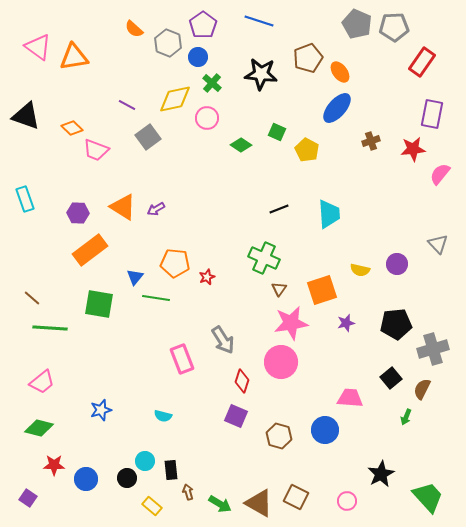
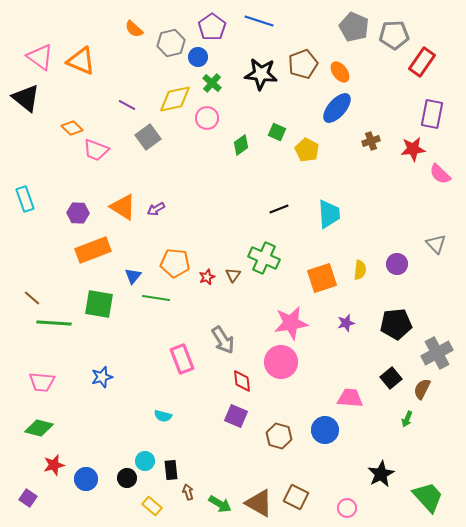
gray pentagon at (357, 24): moved 3 px left, 3 px down
purple pentagon at (203, 25): moved 9 px right, 2 px down
gray pentagon at (394, 27): moved 8 px down
gray hexagon at (168, 43): moved 3 px right; rotated 24 degrees clockwise
pink triangle at (38, 47): moved 2 px right, 10 px down
orange triangle at (74, 57): moved 7 px right, 4 px down; rotated 32 degrees clockwise
brown pentagon at (308, 58): moved 5 px left, 6 px down
black triangle at (26, 116): moved 18 px up; rotated 20 degrees clockwise
green diamond at (241, 145): rotated 70 degrees counterclockwise
pink semicircle at (440, 174): rotated 85 degrees counterclockwise
gray triangle at (438, 244): moved 2 px left
orange rectangle at (90, 250): moved 3 px right; rotated 16 degrees clockwise
yellow semicircle at (360, 270): rotated 96 degrees counterclockwise
blue triangle at (135, 277): moved 2 px left, 1 px up
brown triangle at (279, 289): moved 46 px left, 14 px up
orange square at (322, 290): moved 12 px up
green line at (50, 328): moved 4 px right, 5 px up
gray cross at (433, 349): moved 4 px right, 4 px down; rotated 12 degrees counterclockwise
red diamond at (242, 381): rotated 25 degrees counterclockwise
pink trapezoid at (42, 382): rotated 44 degrees clockwise
blue star at (101, 410): moved 1 px right, 33 px up
green arrow at (406, 417): moved 1 px right, 2 px down
red star at (54, 465): rotated 15 degrees counterclockwise
pink circle at (347, 501): moved 7 px down
